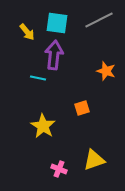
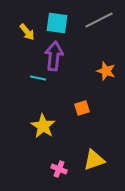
purple arrow: moved 1 px down
